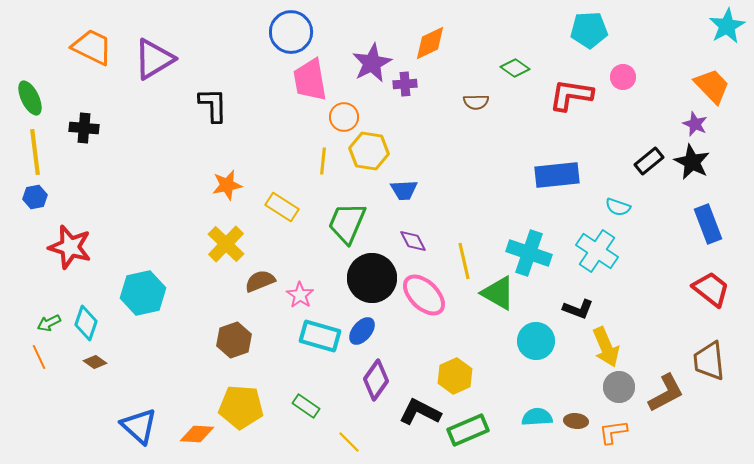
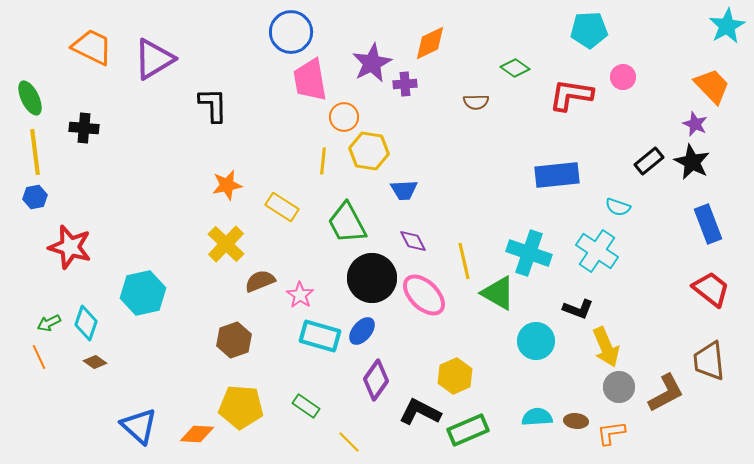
green trapezoid at (347, 223): rotated 51 degrees counterclockwise
orange L-shape at (613, 432): moved 2 px left, 1 px down
